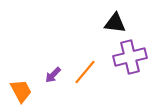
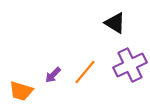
black triangle: rotated 25 degrees clockwise
purple cross: moved 8 px down; rotated 12 degrees counterclockwise
orange trapezoid: rotated 135 degrees clockwise
